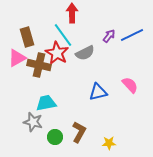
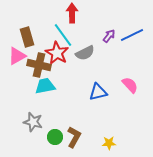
pink triangle: moved 2 px up
cyan trapezoid: moved 1 px left, 17 px up
brown L-shape: moved 5 px left, 5 px down
